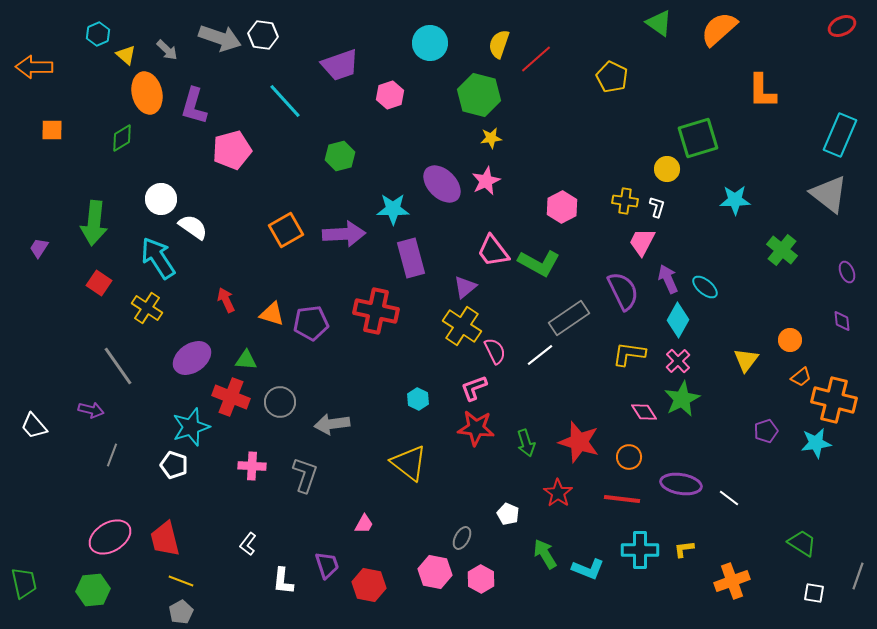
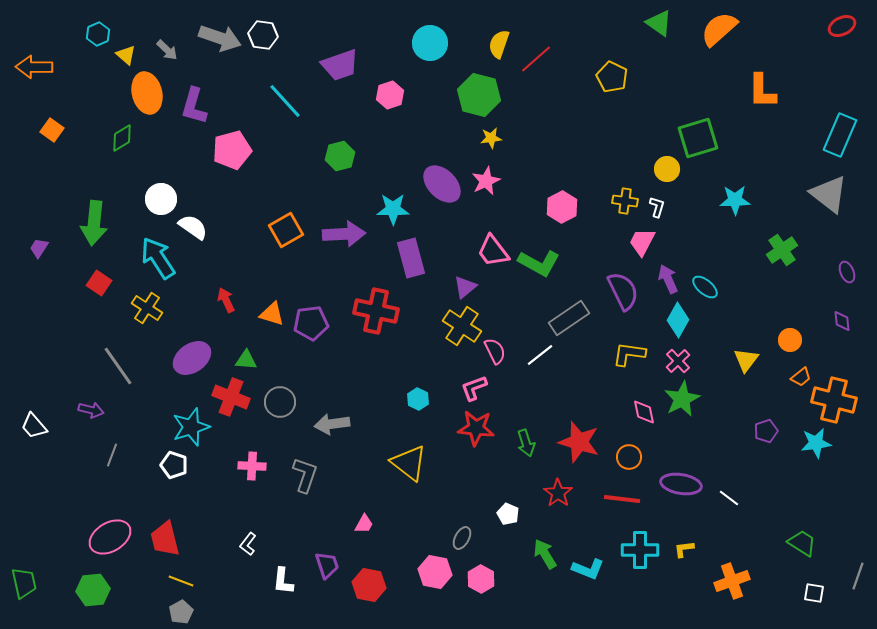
orange square at (52, 130): rotated 35 degrees clockwise
green cross at (782, 250): rotated 16 degrees clockwise
pink diamond at (644, 412): rotated 20 degrees clockwise
